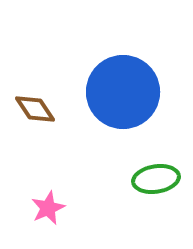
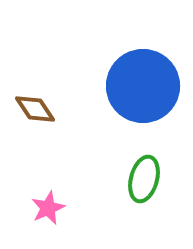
blue circle: moved 20 px right, 6 px up
green ellipse: moved 12 px left; rotated 66 degrees counterclockwise
